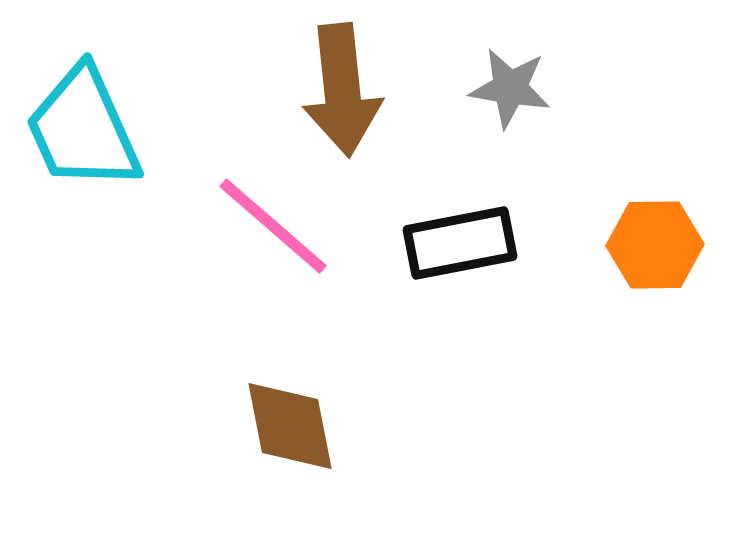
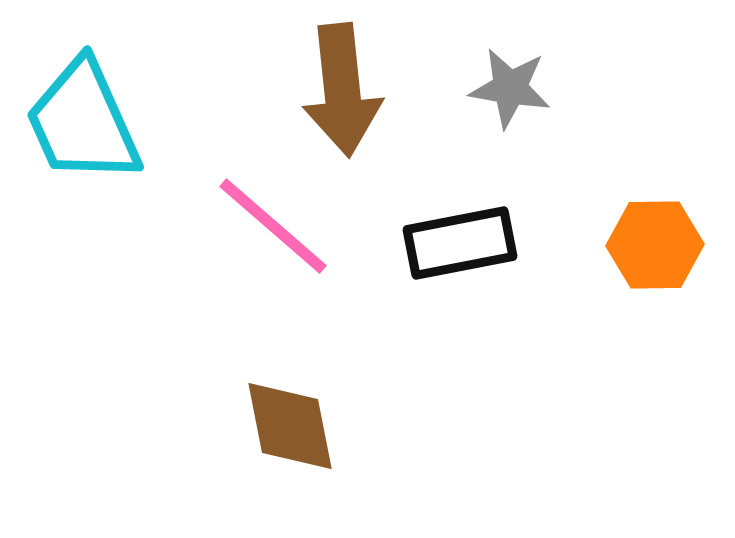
cyan trapezoid: moved 7 px up
